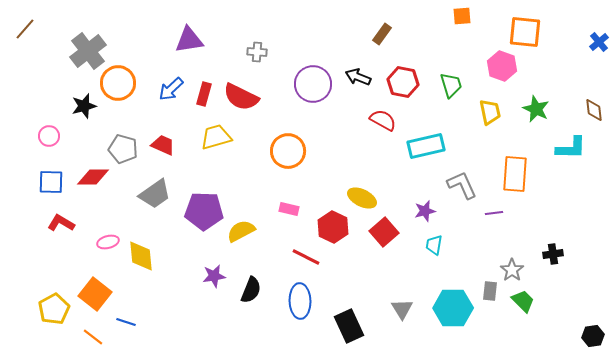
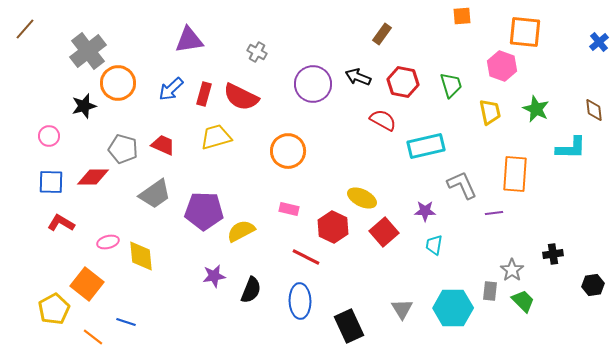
gray cross at (257, 52): rotated 24 degrees clockwise
purple star at (425, 211): rotated 15 degrees clockwise
orange square at (95, 294): moved 8 px left, 10 px up
black hexagon at (593, 336): moved 51 px up
